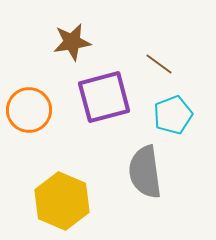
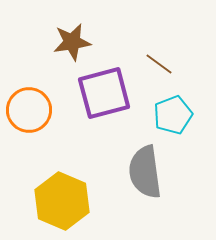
purple square: moved 4 px up
